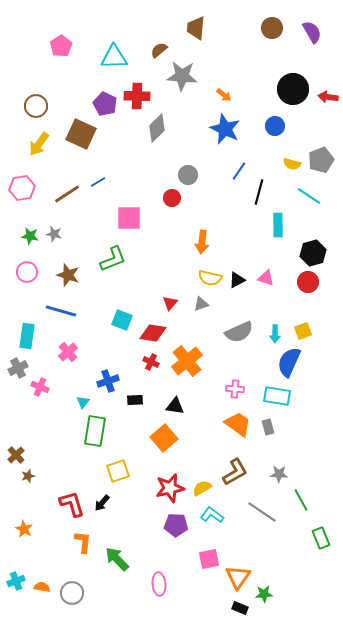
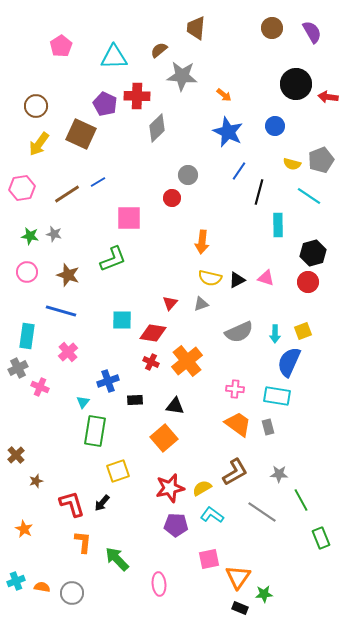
black circle at (293, 89): moved 3 px right, 5 px up
blue star at (225, 129): moved 3 px right, 3 px down
cyan square at (122, 320): rotated 20 degrees counterclockwise
brown star at (28, 476): moved 8 px right, 5 px down
